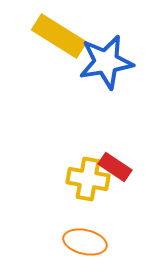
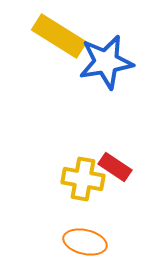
yellow cross: moved 5 px left
